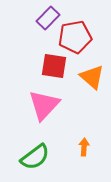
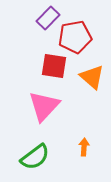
pink triangle: moved 1 px down
